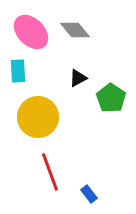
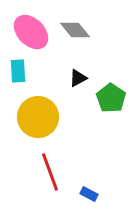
blue rectangle: rotated 24 degrees counterclockwise
